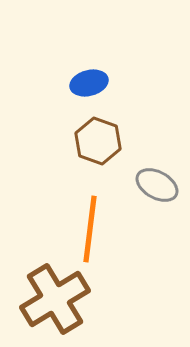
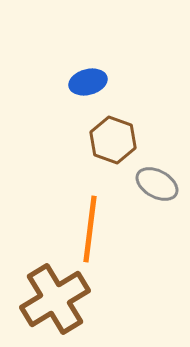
blue ellipse: moved 1 px left, 1 px up
brown hexagon: moved 15 px right, 1 px up
gray ellipse: moved 1 px up
